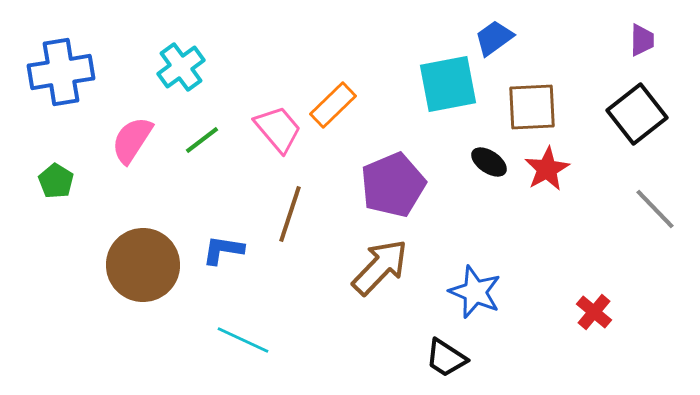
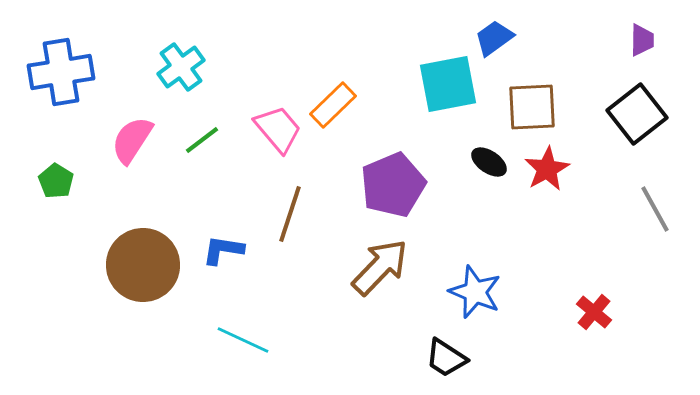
gray line: rotated 15 degrees clockwise
